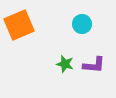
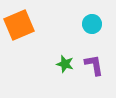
cyan circle: moved 10 px right
purple L-shape: rotated 105 degrees counterclockwise
